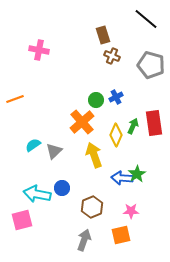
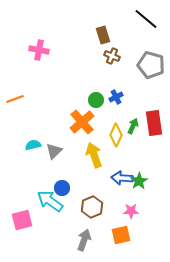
cyan semicircle: rotated 21 degrees clockwise
green star: moved 2 px right, 7 px down
cyan arrow: moved 13 px right, 7 px down; rotated 24 degrees clockwise
